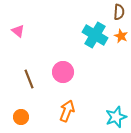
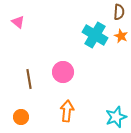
pink triangle: moved 9 px up
brown line: rotated 12 degrees clockwise
orange arrow: rotated 15 degrees counterclockwise
